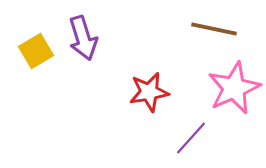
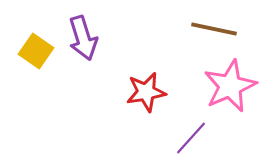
yellow square: rotated 24 degrees counterclockwise
pink star: moved 4 px left, 2 px up
red star: moved 3 px left
